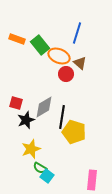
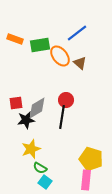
blue line: rotated 35 degrees clockwise
orange rectangle: moved 2 px left
green rectangle: rotated 60 degrees counterclockwise
orange ellipse: moved 1 px right; rotated 30 degrees clockwise
red circle: moved 26 px down
red square: rotated 24 degrees counterclockwise
gray diamond: moved 7 px left, 1 px down
black star: rotated 12 degrees clockwise
yellow pentagon: moved 17 px right, 27 px down
cyan square: moved 2 px left, 6 px down
pink rectangle: moved 6 px left
